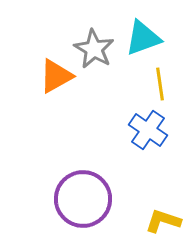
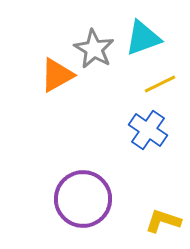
orange triangle: moved 1 px right, 1 px up
yellow line: rotated 72 degrees clockwise
